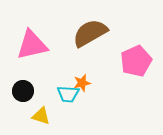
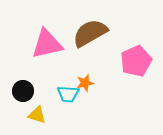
pink triangle: moved 15 px right, 1 px up
orange star: moved 3 px right
yellow triangle: moved 4 px left, 1 px up
